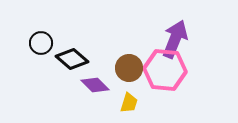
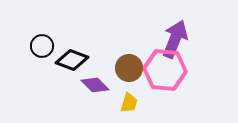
black circle: moved 1 px right, 3 px down
black diamond: moved 1 px down; rotated 20 degrees counterclockwise
